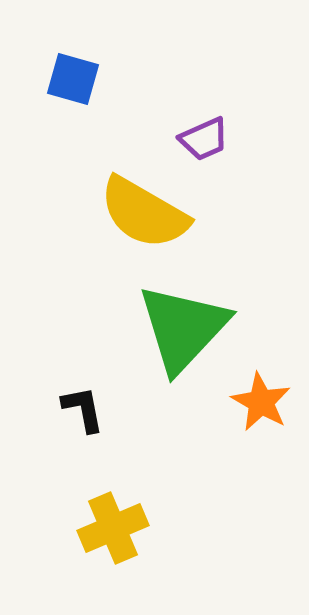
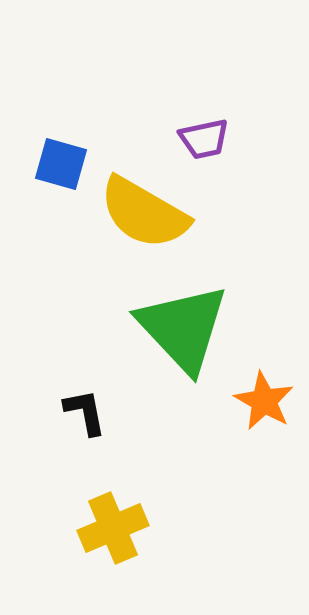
blue square: moved 12 px left, 85 px down
purple trapezoid: rotated 12 degrees clockwise
green triangle: rotated 26 degrees counterclockwise
orange star: moved 3 px right, 1 px up
black L-shape: moved 2 px right, 3 px down
